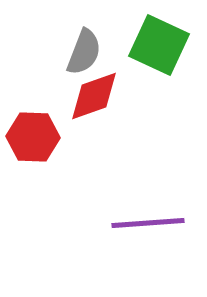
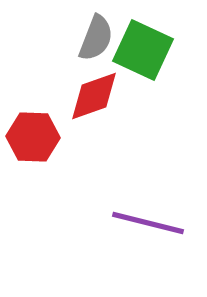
green square: moved 16 px left, 5 px down
gray semicircle: moved 12 px right, 14 px up
purple line: rotated 18 degrees clockwise
